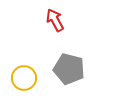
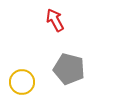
yellow circle: moved 2 px left, 4 px down
